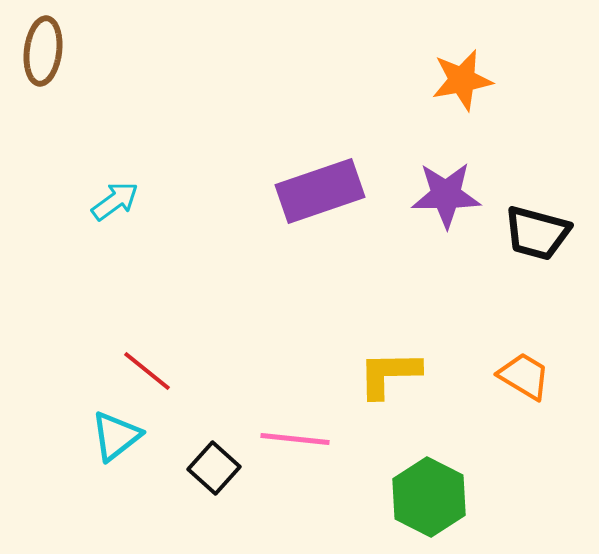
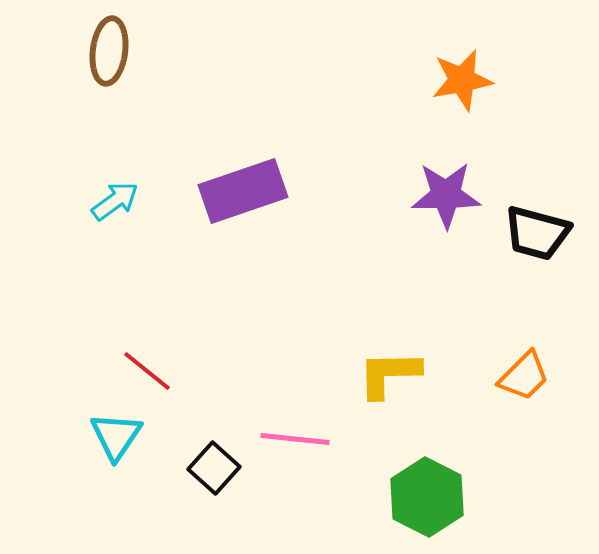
brown ellipse: moved 66 px right
purple rectangle: moved 77 px left
orange trapezoid: rotated 104 degrees clockwise
cyan triangle: rotated 18 degrees counterclockwise
green hexagon: moved 2 px left
